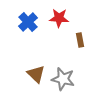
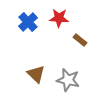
brown rectangle: rotated 40 degrees counterclockwise
gray star: moved 5 px right, 1 px down
